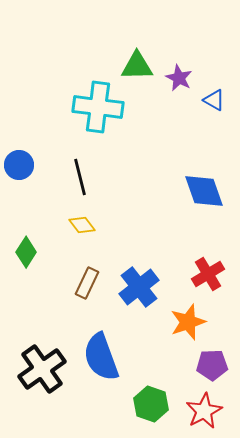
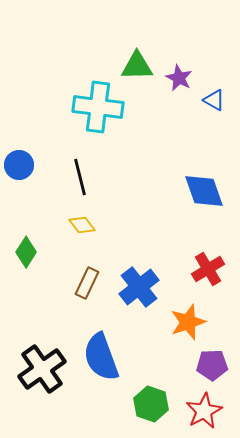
red cross: moved 5 px up
